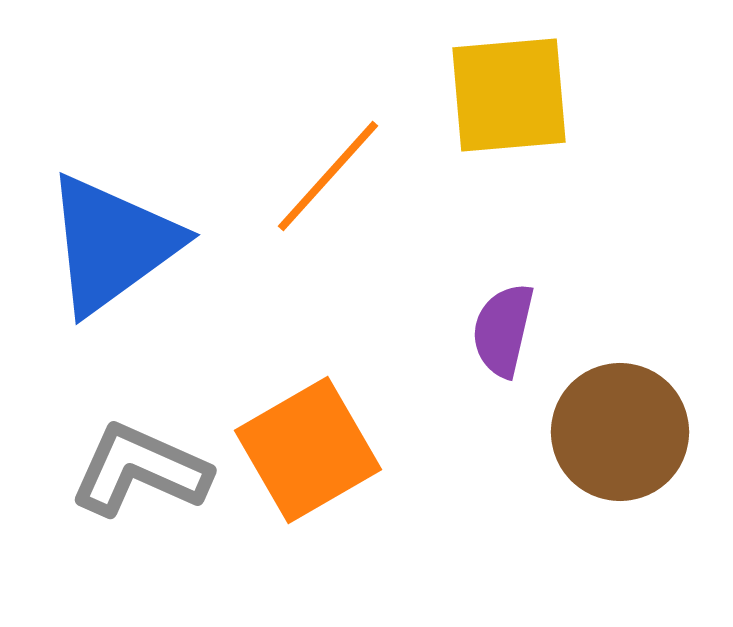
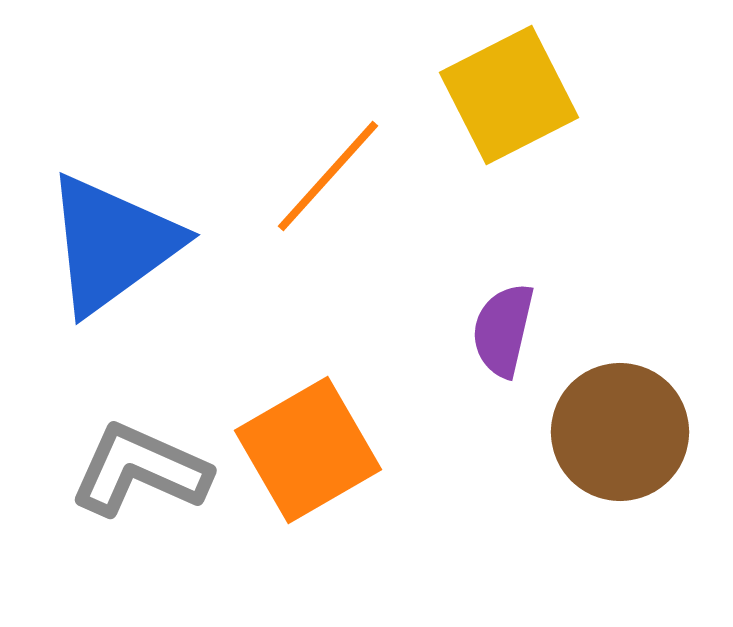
yellow square: rotated 22 degrees counterclockwise
